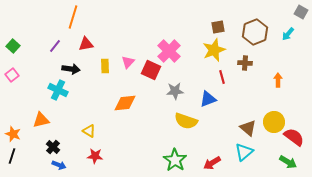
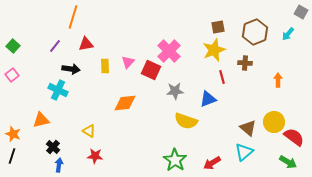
blue arrow: rotated 104 degrees counterclockwise
